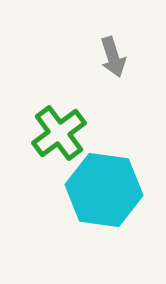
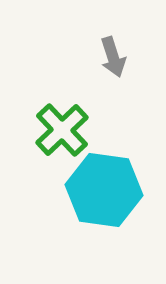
green cross: moved 3 px right, 3 px up; rotated 6 degrees counterclockwise
